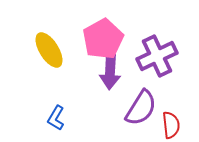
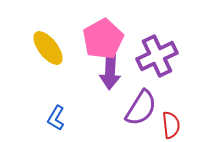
yellow ellipse: moved 1 px left, 2 px up; rotated 6 degrees counterclockwise
